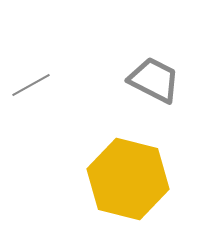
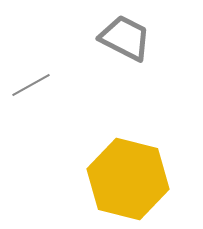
gray trapezoid: moved 29 px left, 42 px up
